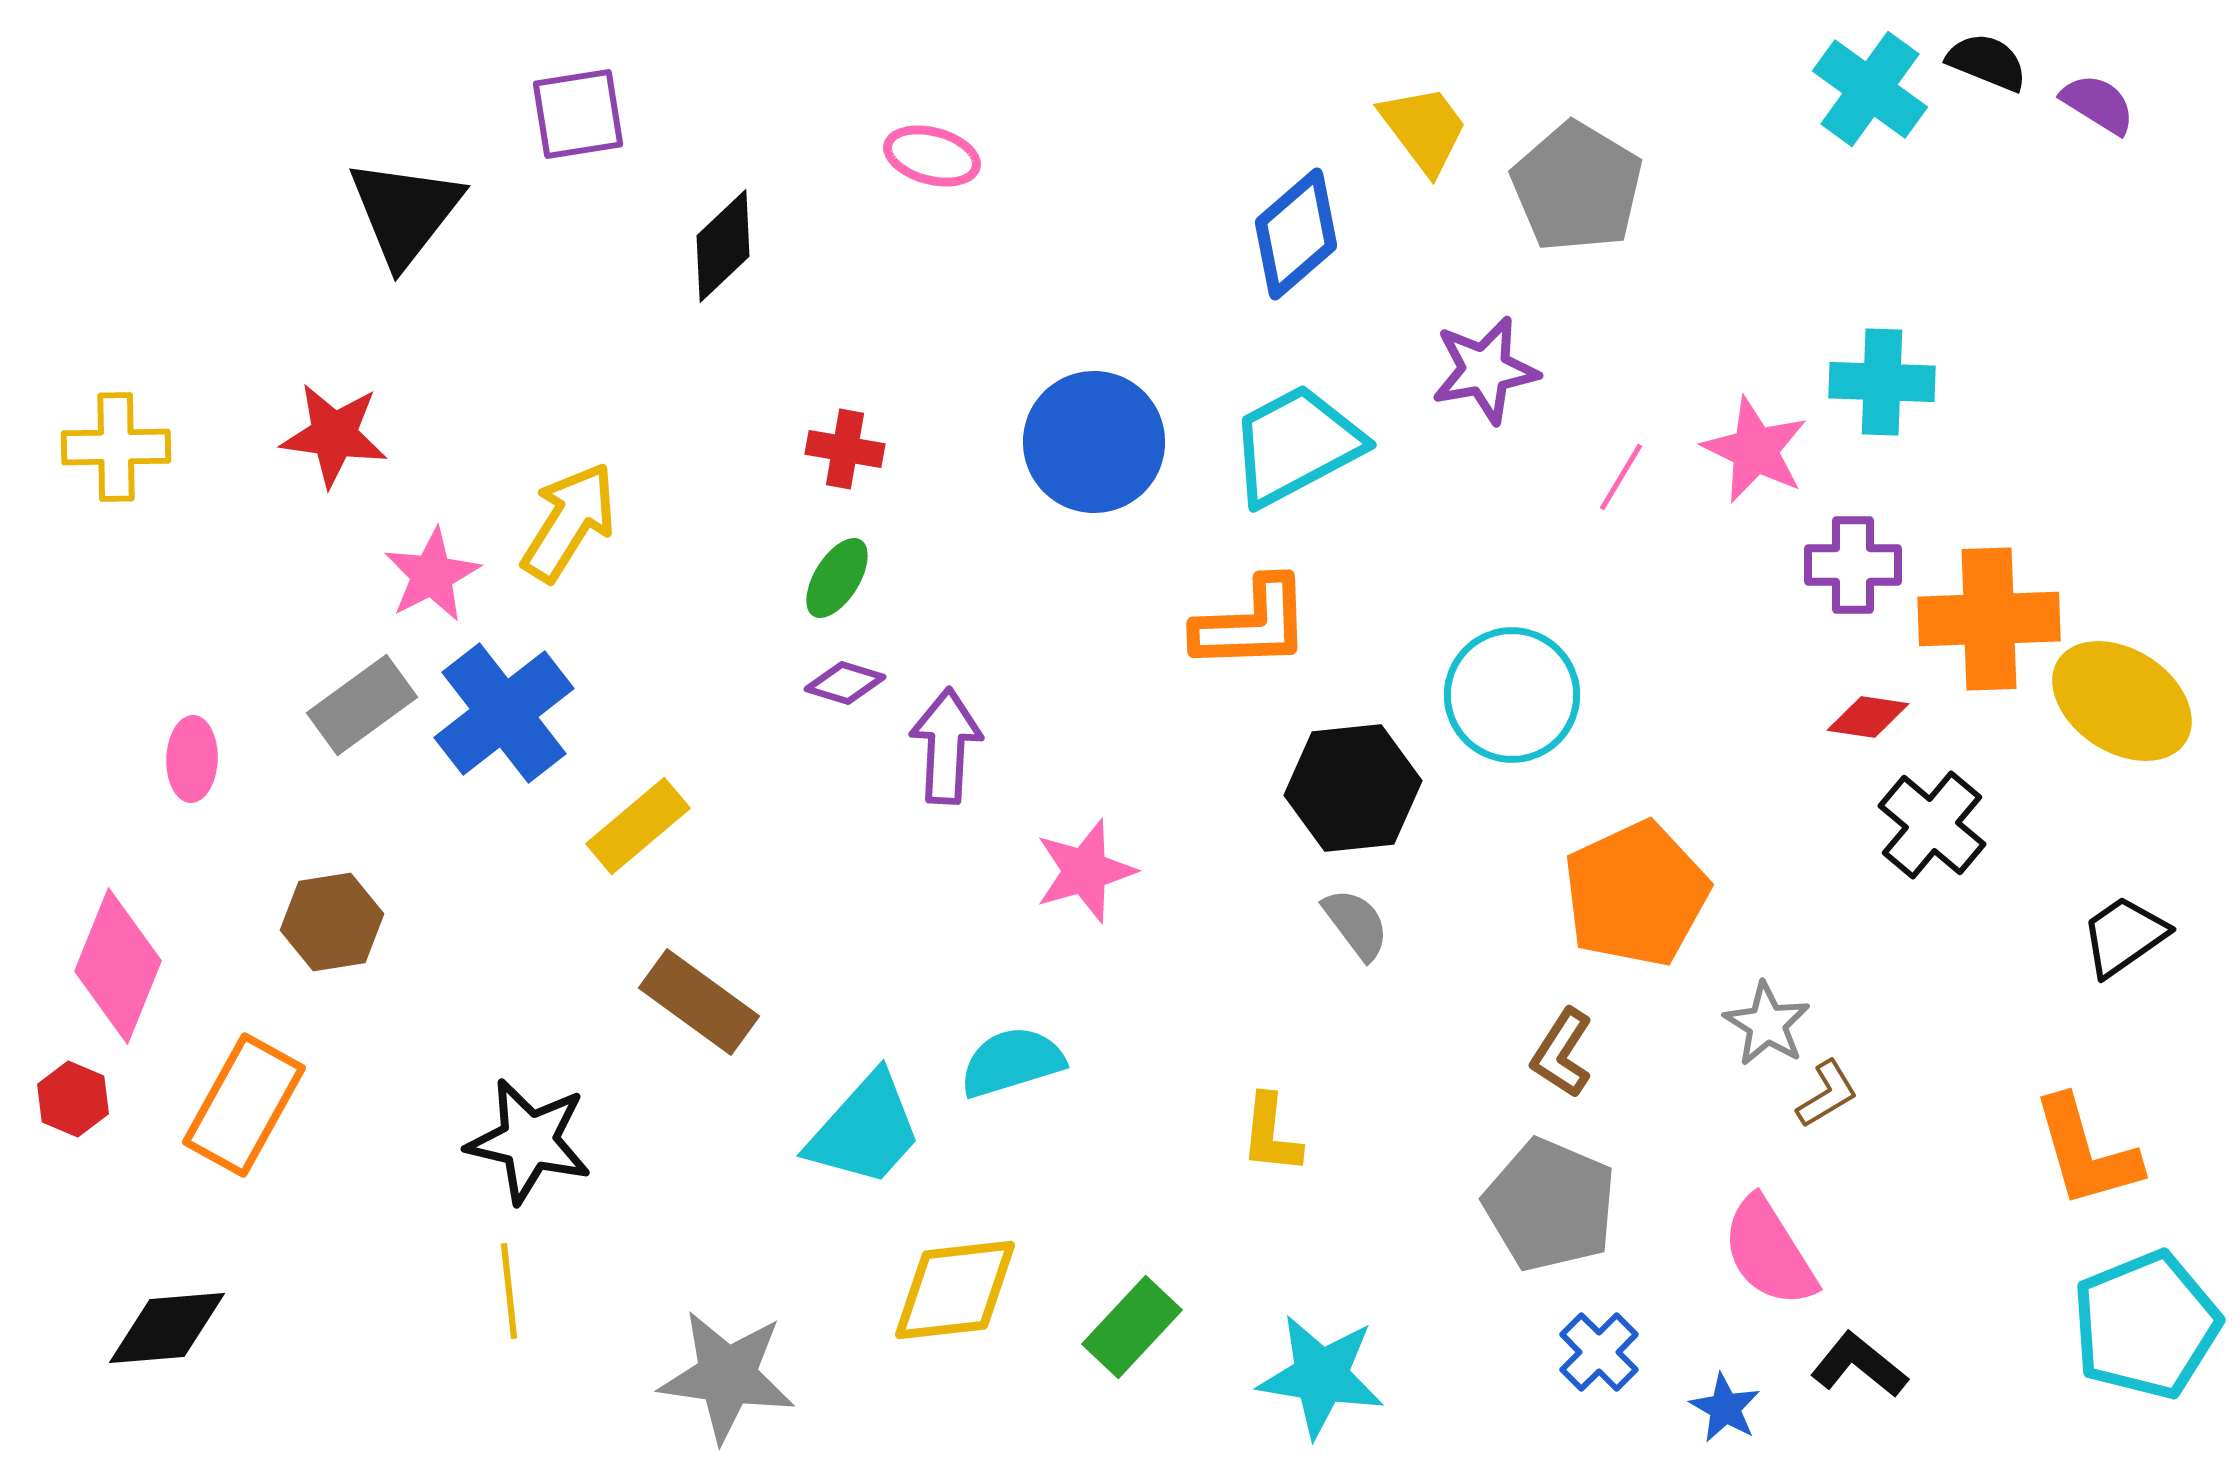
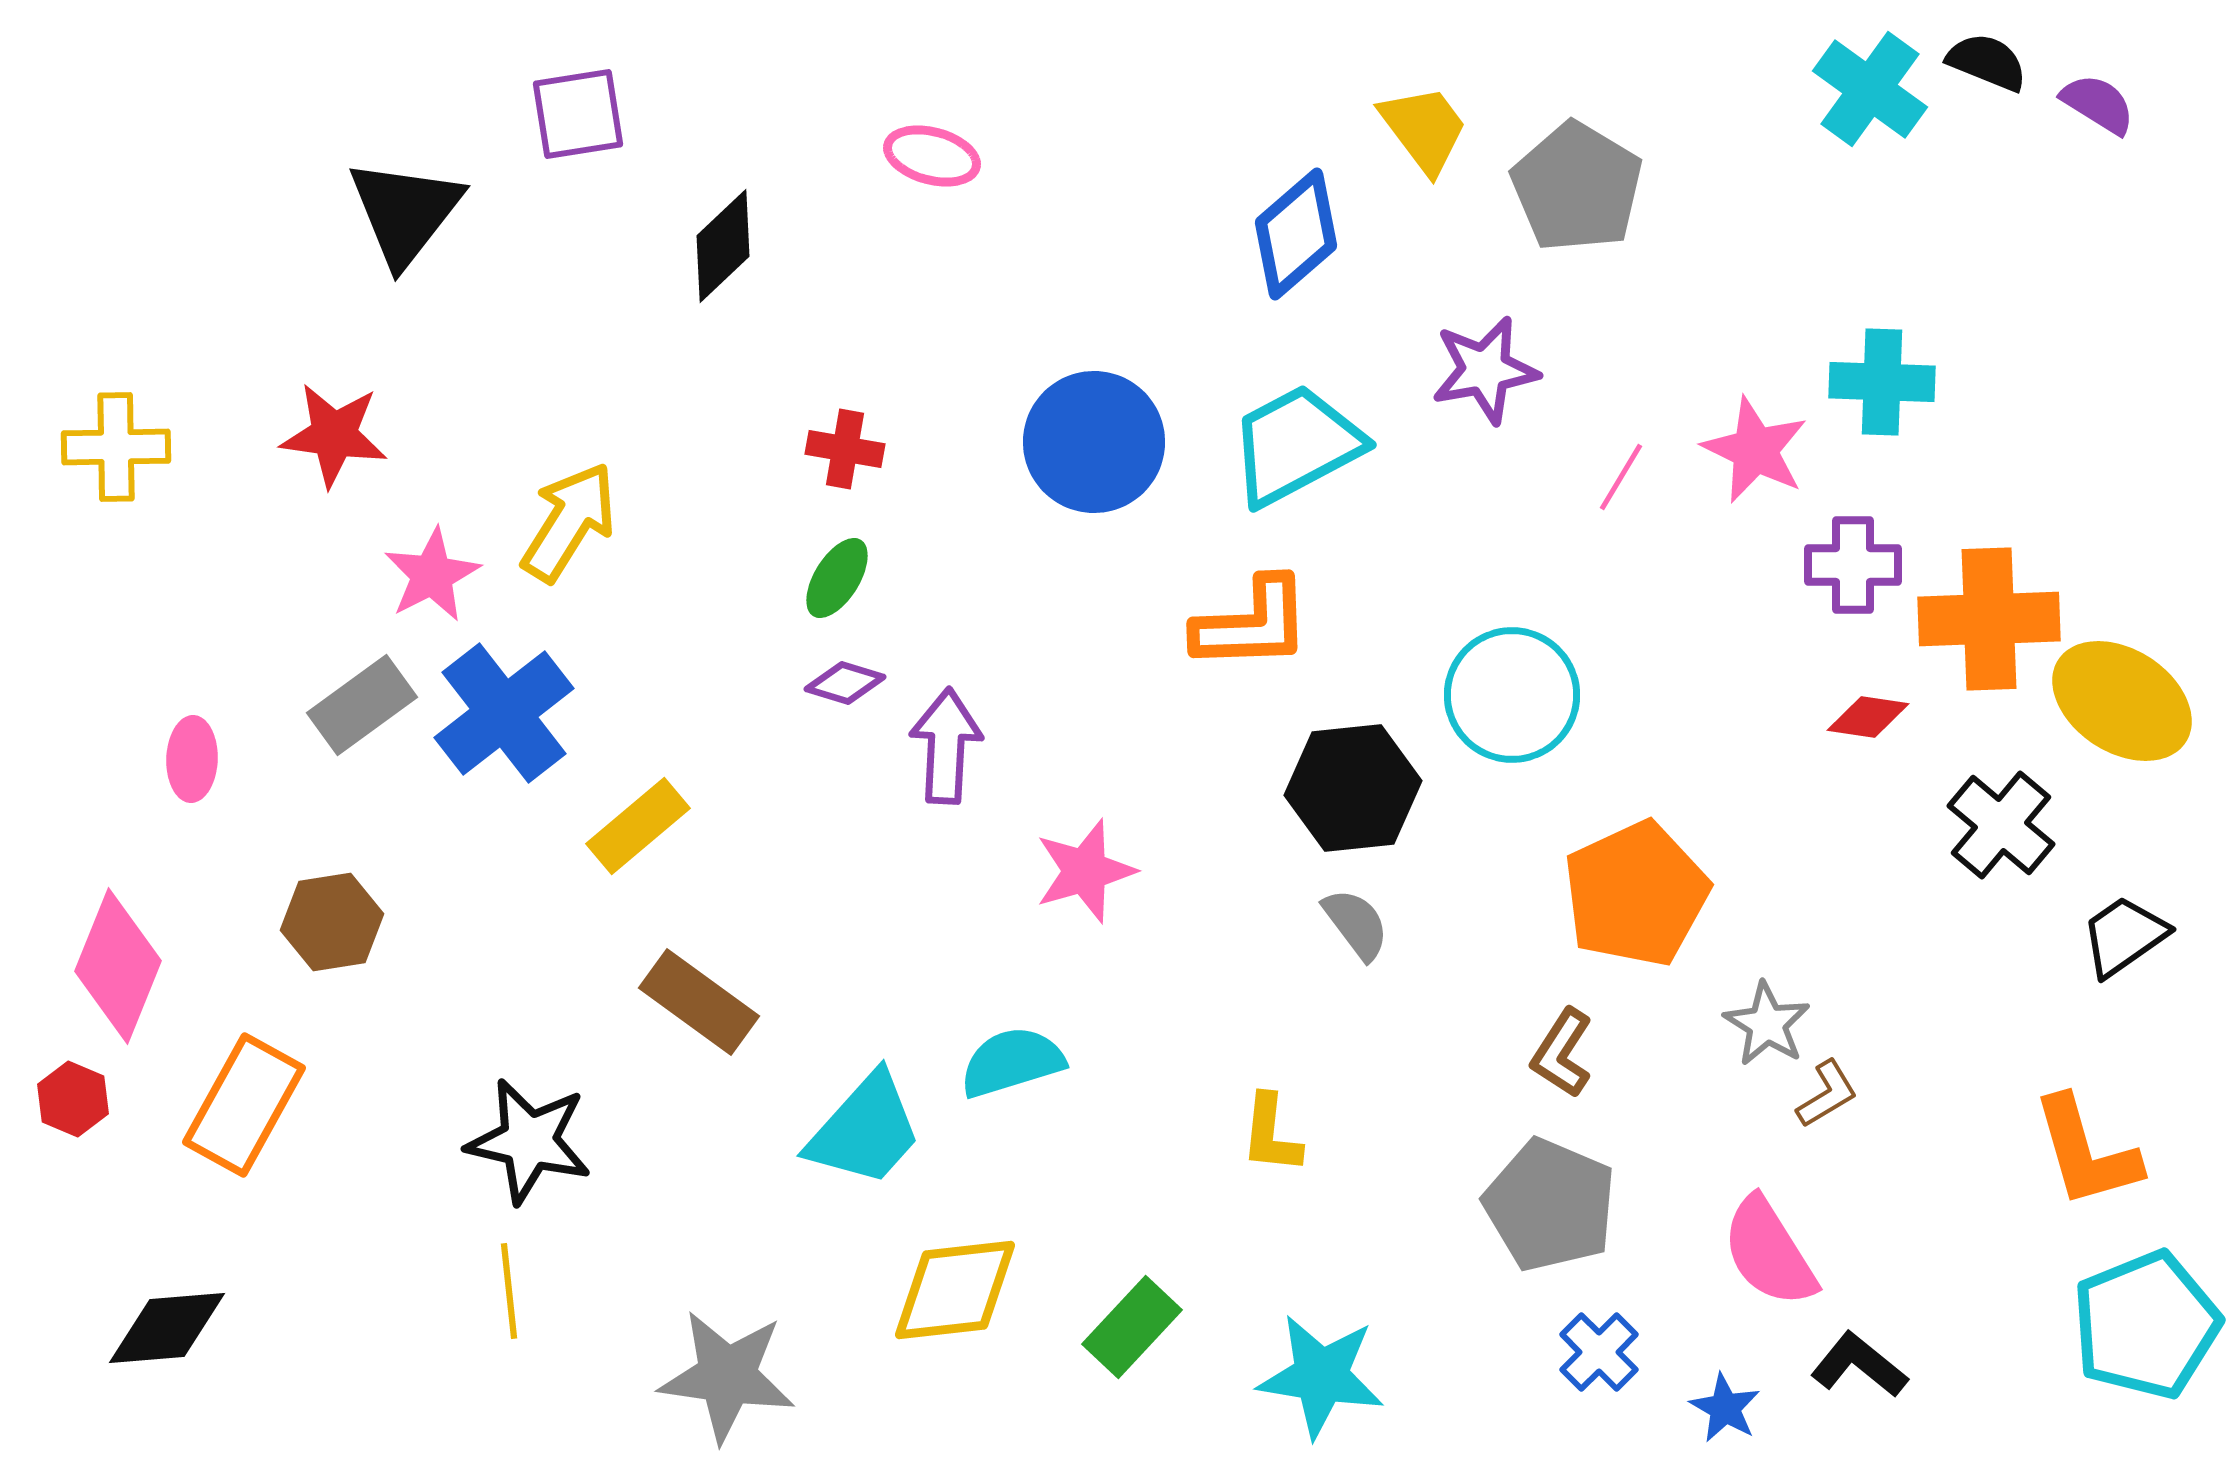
black cross at (1932, 825): moved 69 px right
